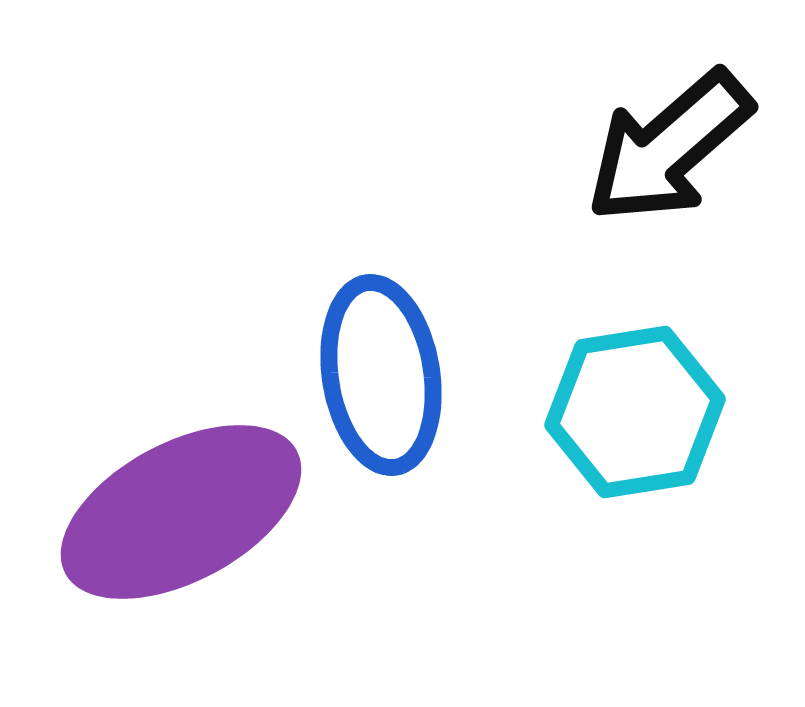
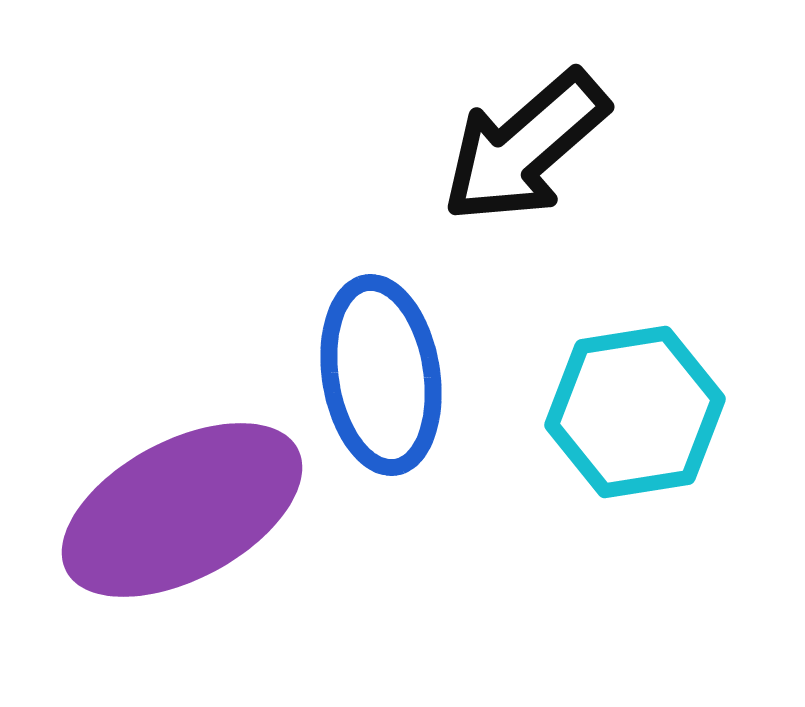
black arrow: moved 144 px left
purple ellipse: moved 1 px right, 2 px up
